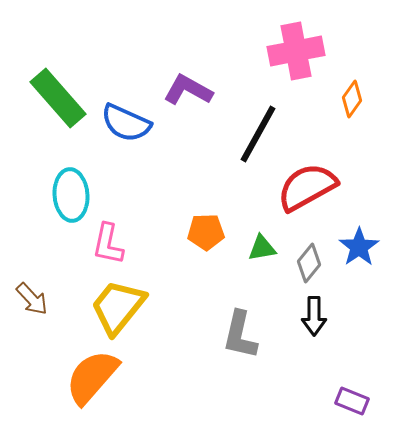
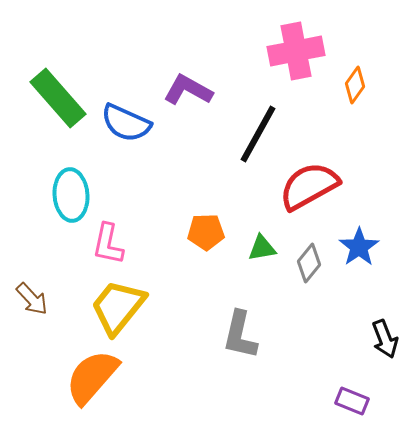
orange diamond: moved 3 px right, 14 px up
red semicircle: moved 2 px right, 1 px up
black arrow: moved 71 px right, 23 px down; rotated 21 degrees counterclockwise
